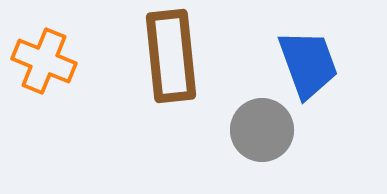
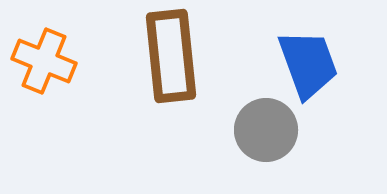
gray circle: moved 4 px right
